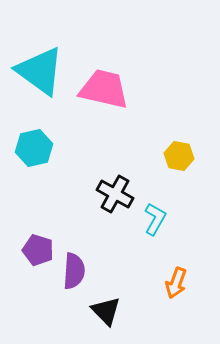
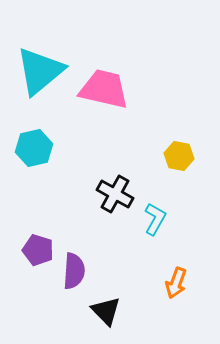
cyan triangle: rotated 44 degrees clockwise
